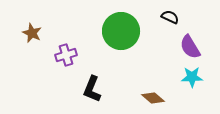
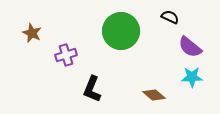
purple semicircle: rotated 20 degrees counterclockwise
brown diamond: moved 1 px right, 3 px up
